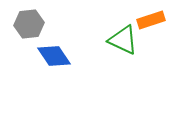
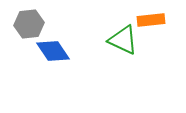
orange rectangle: rotated 12 degrees clockwise
blue diamond: moved 1 px left, 5 px up
